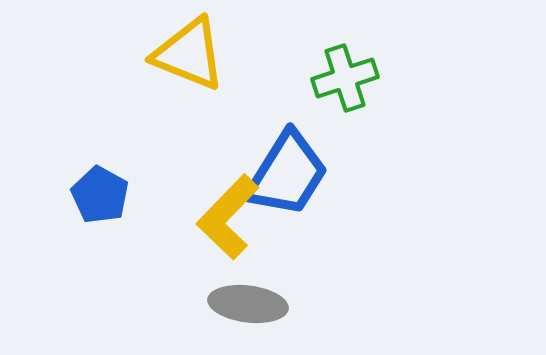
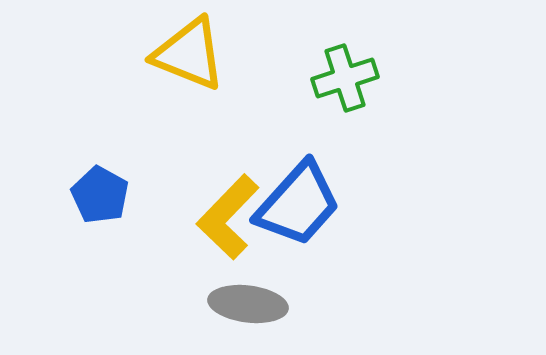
blue trapezoid: moved 11 px right, 30 px down; rotated 10 degrees clockwise
